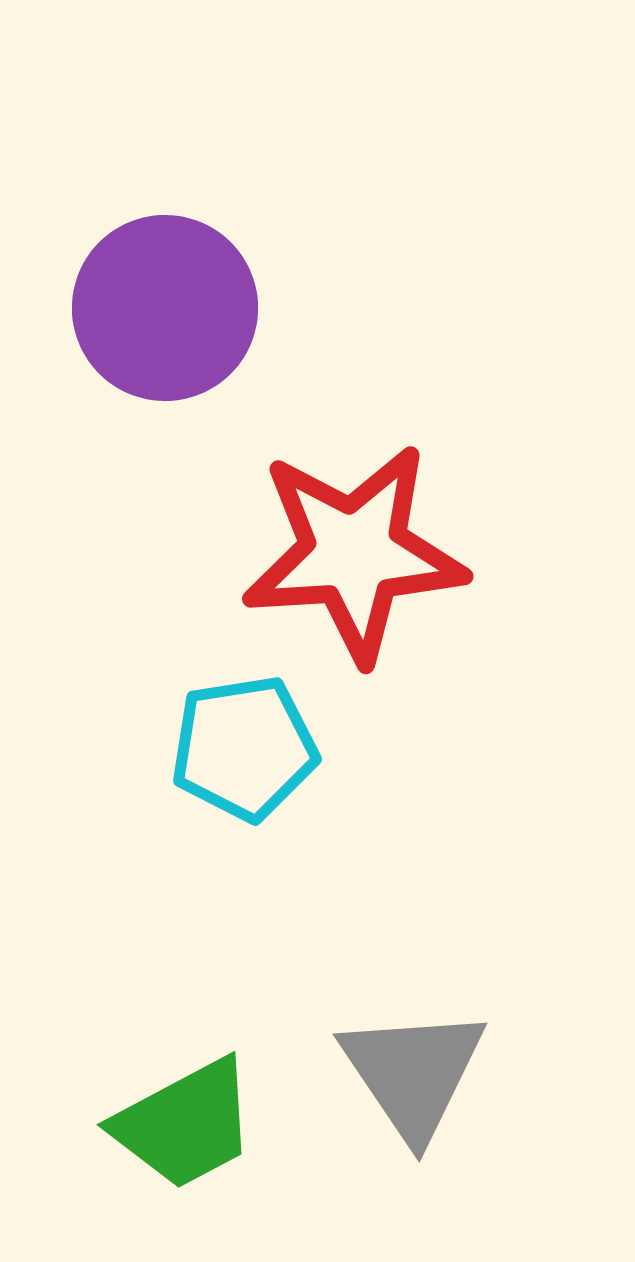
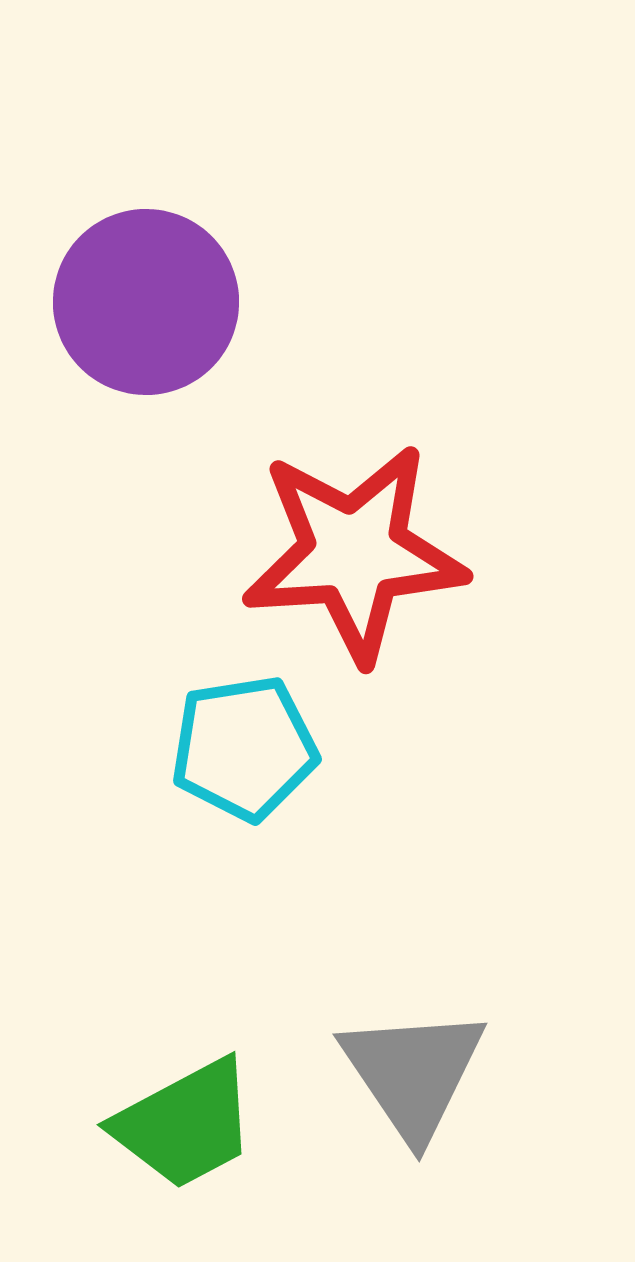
purple circle: moved 19 px left, 6 px up
